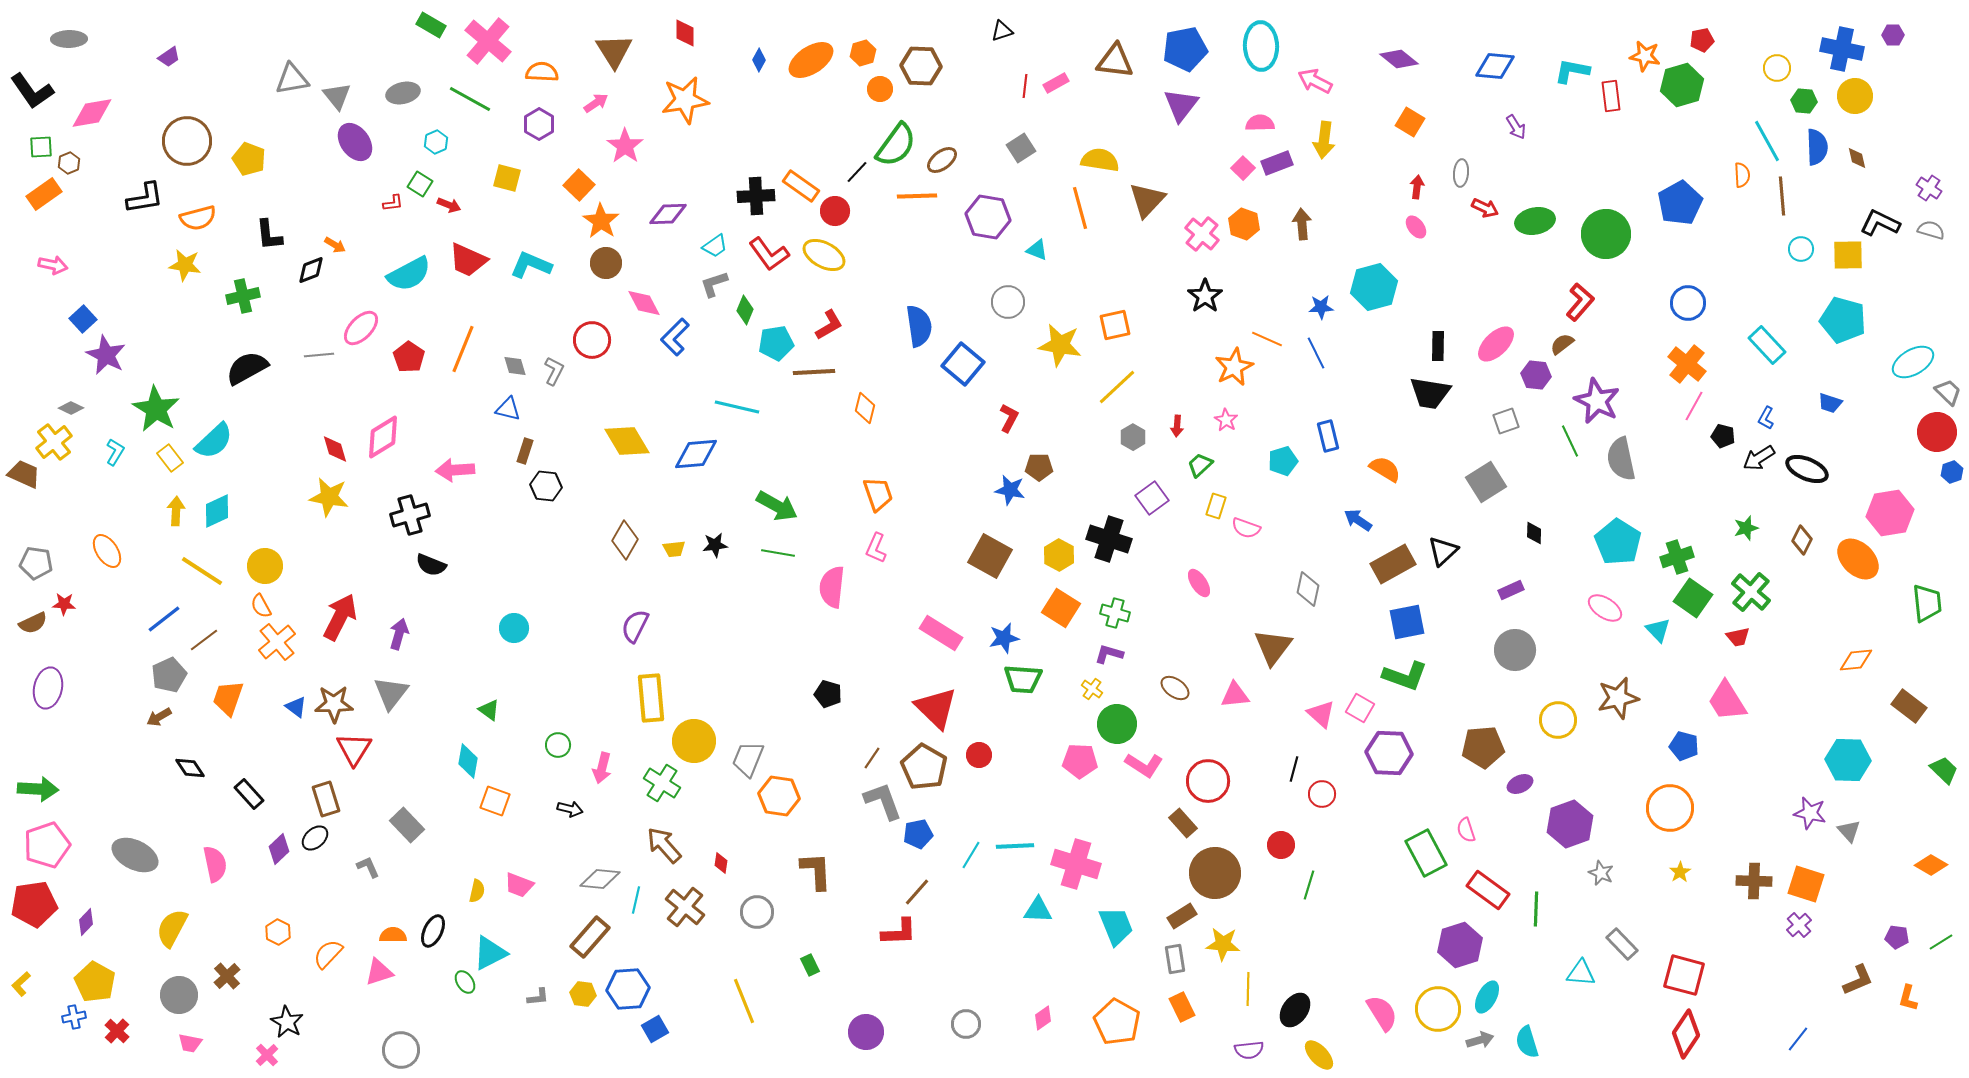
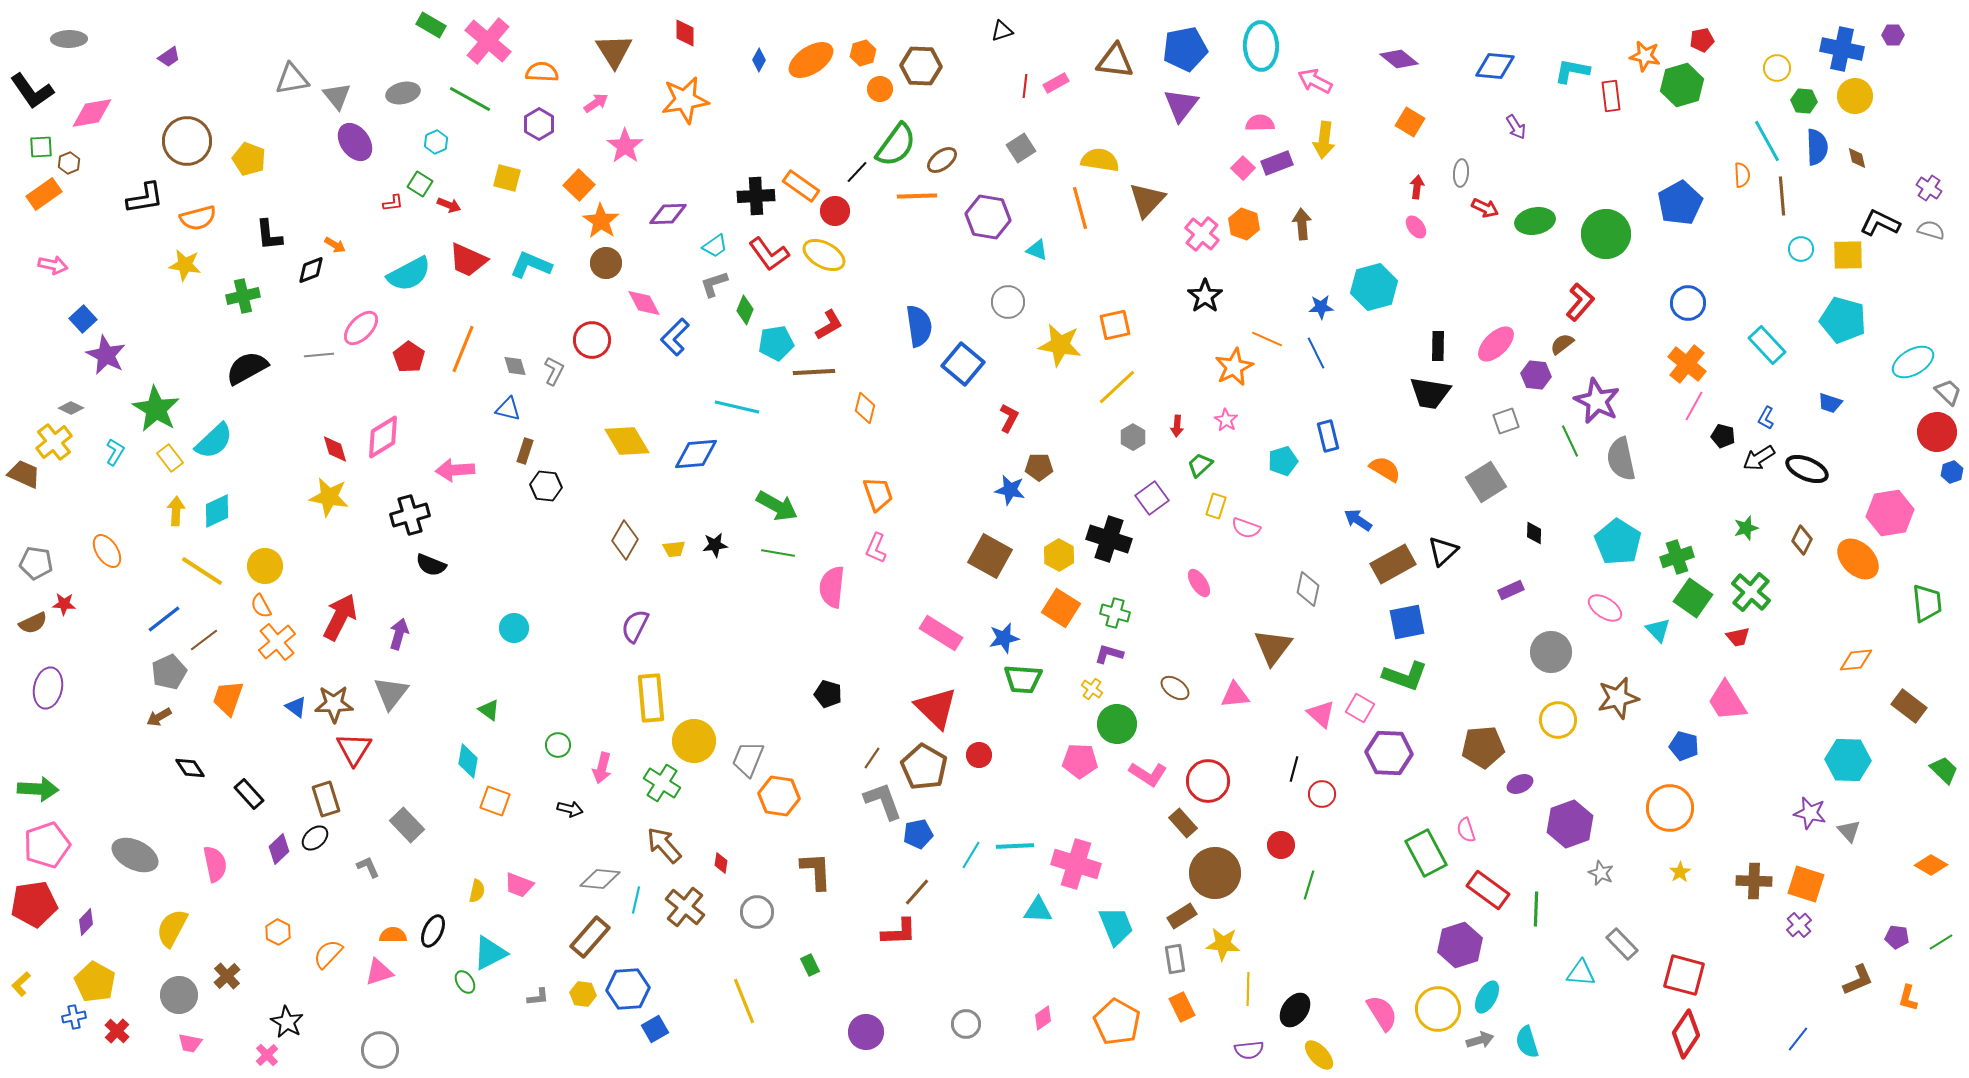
gray circle at (1515, 650): moved 36 px right, 2 px down
gray pentagon at (169, 675): moved 3 px up
pink L-shape at (1144, 765): moved 4 px right, 9 px down
gray circle at (401, 1050): moved 21 px left
